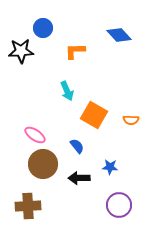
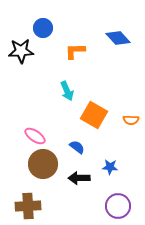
blue diamond: moved 1 px left, 3 px down
pink ellipse: moved 1 px down
blue semicircle: moved 1 px down; rotated 14 degrees counterclockwise
purple circle: moved 1 px left, 1 px down
